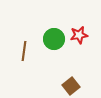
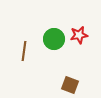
brown square: moved 1 px left, 1 px up; rotated 30 degrees counterclockwise
